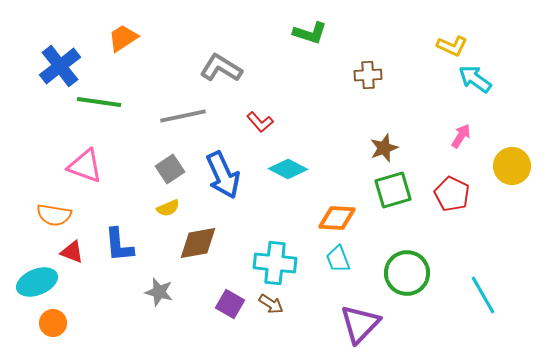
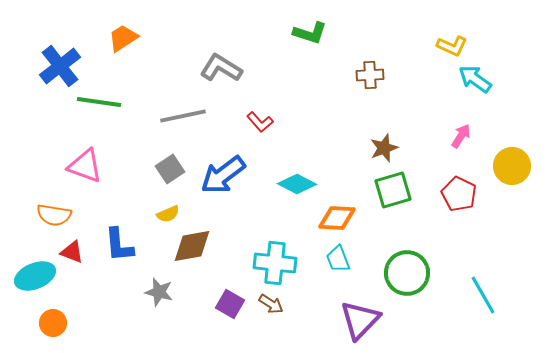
brown cross: moved 2 px right
cyan diamond: moved 9 px right, 15 px down
blue arrow: rotated 78 degrees clockwise
red pentagon: moved 7 px right
yellow semicircle: moved 6 px down
brown diamond: moved 6 px left, 3 px down
cyan ellipse: moved 2 px left, 6 px up
purple triangle: moved 4 px up
